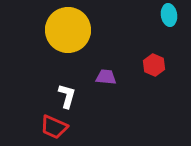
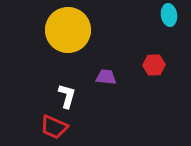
red hexagon: rotated 25 degrees counterclockwise
